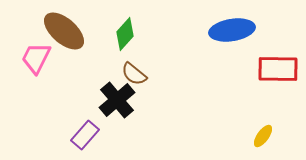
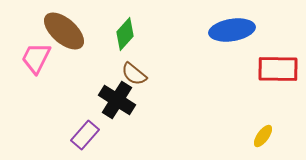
black cross: rotated 18 degrees counterclockwise
